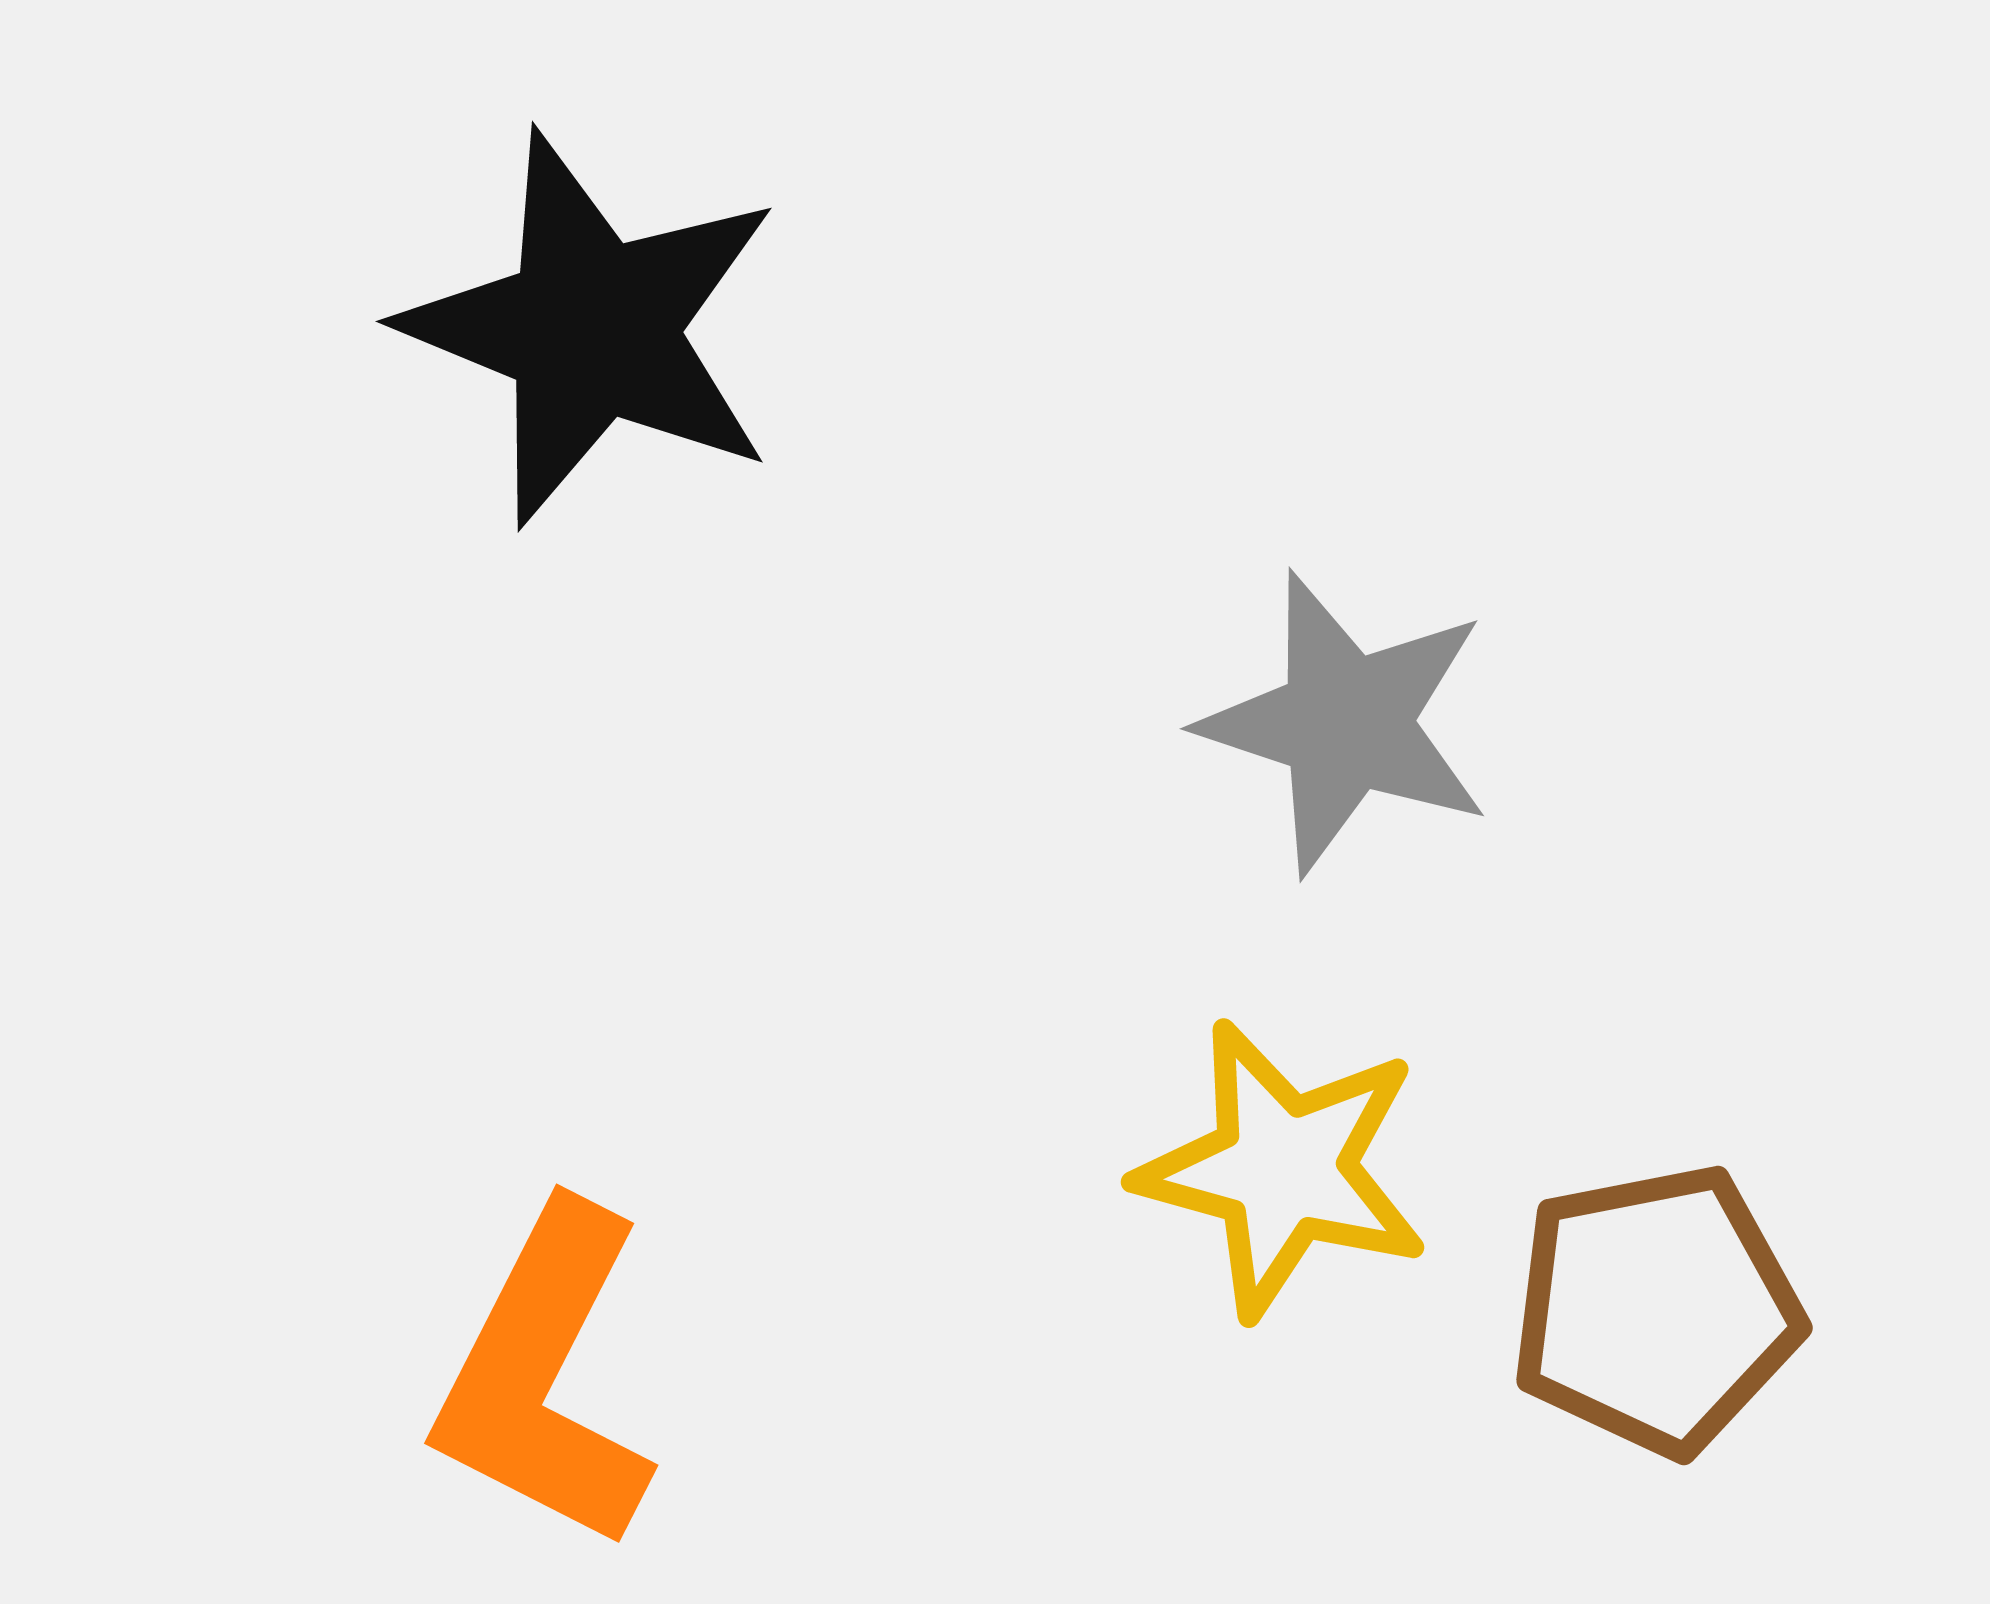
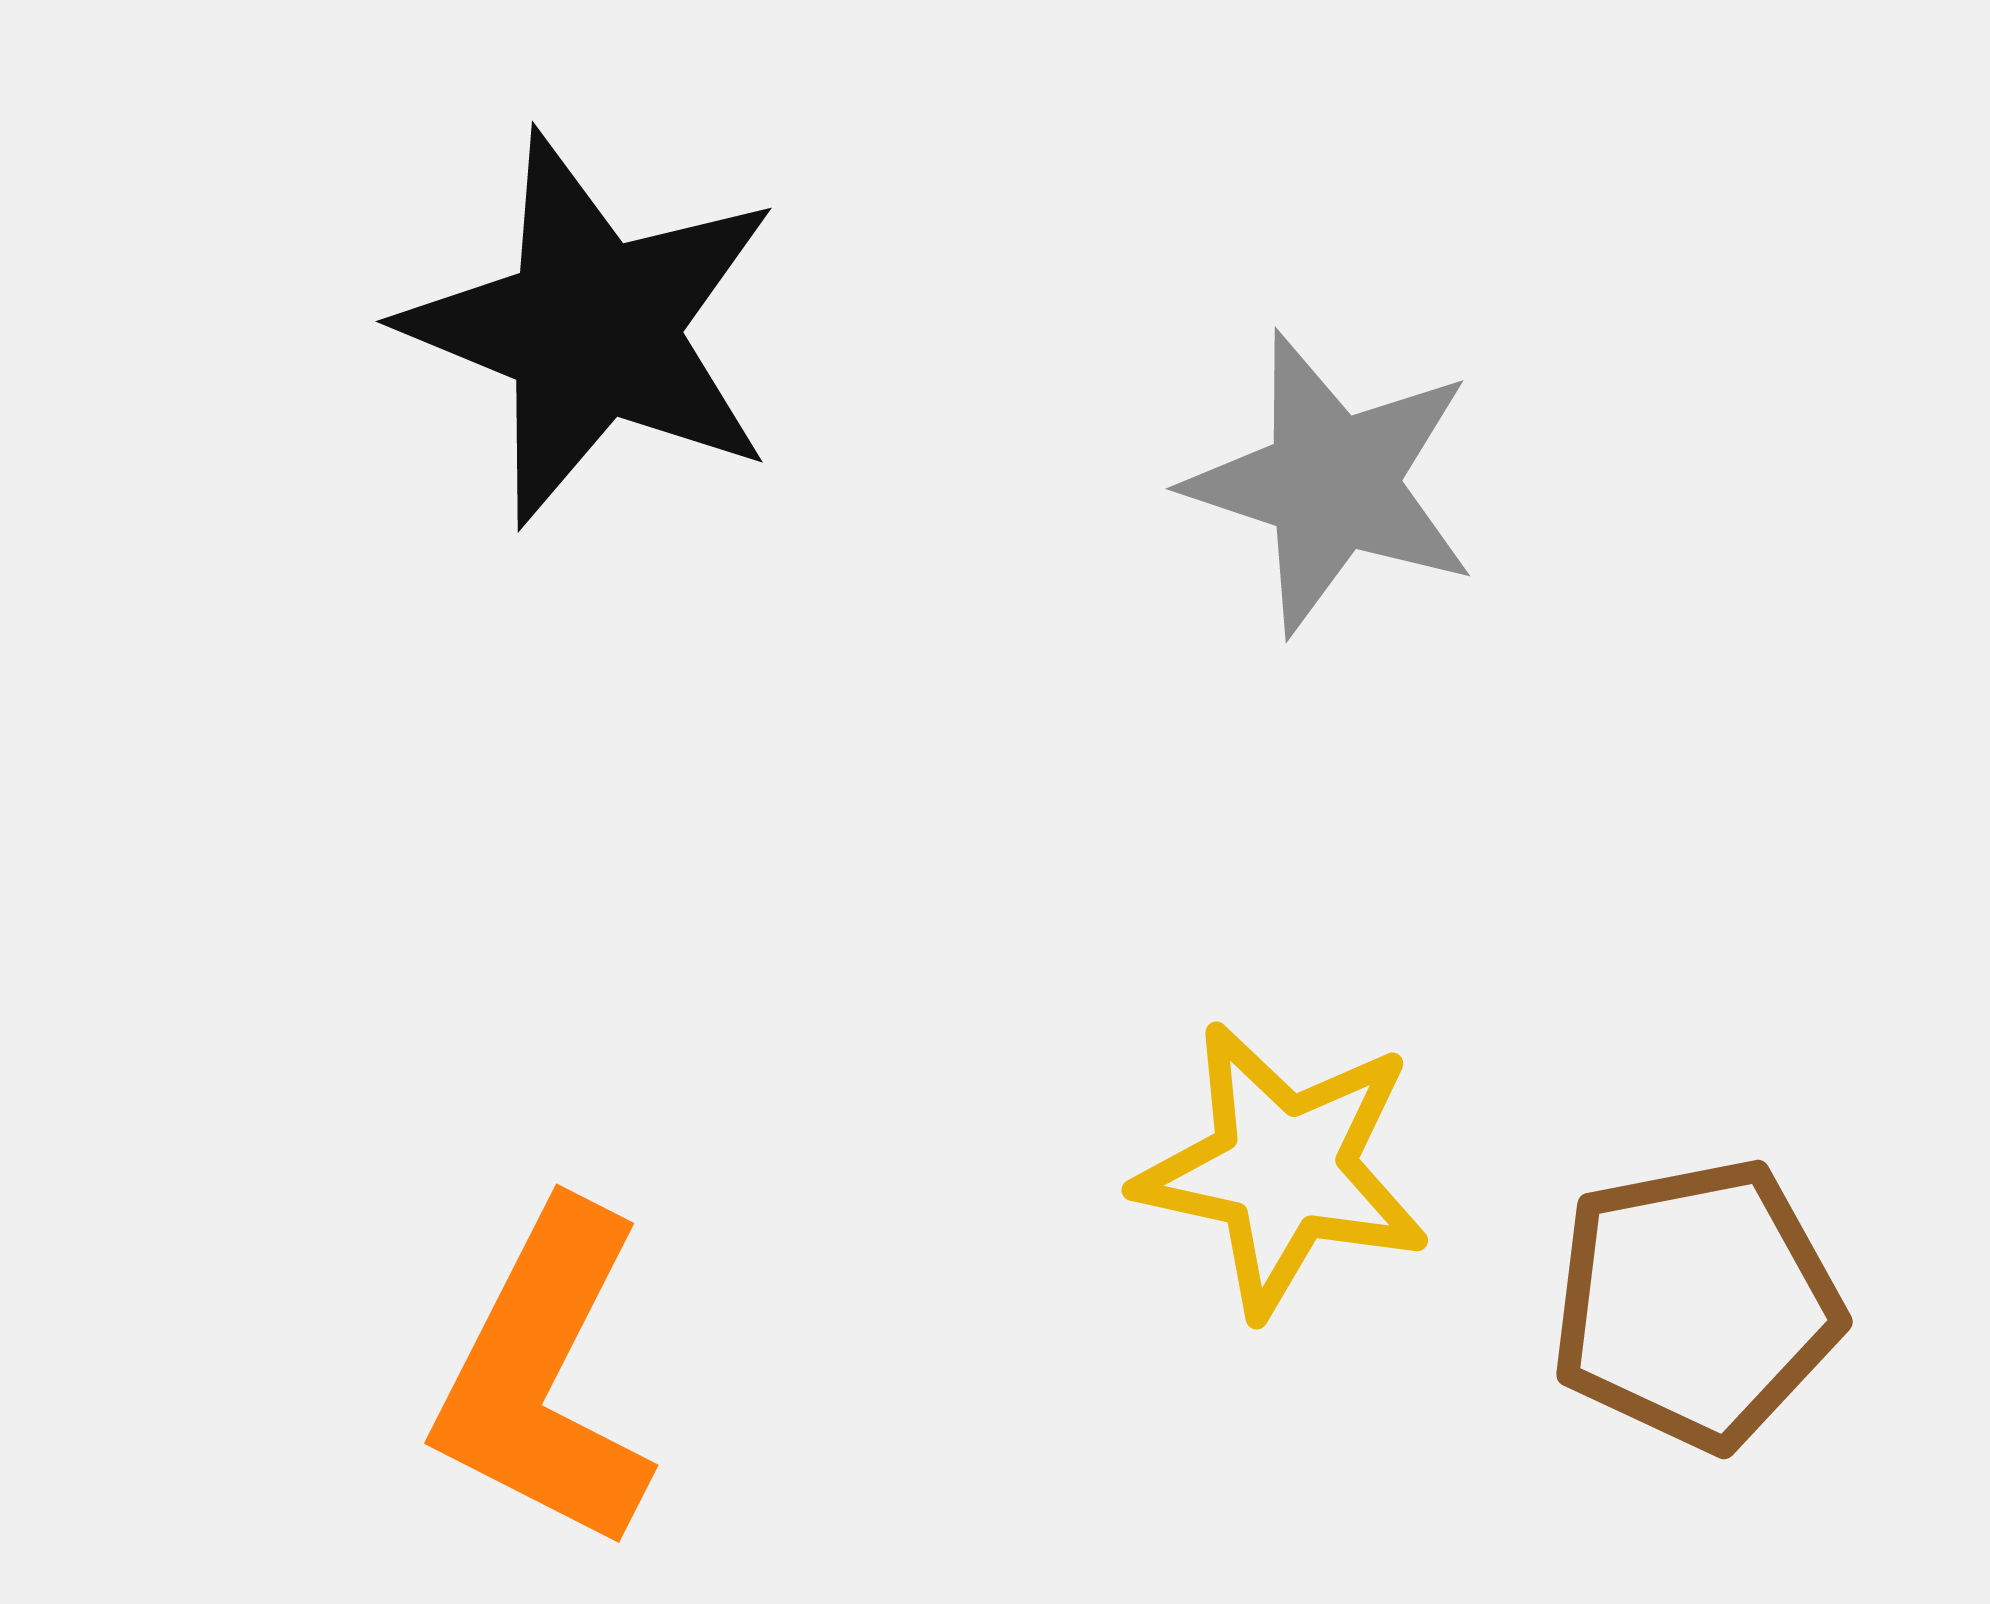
gray star: moved 14 px left, 240 px up
yellow star: rotated 3 degrees counterclockwise
brown pentagon: moved 40 px right, 6 px up
